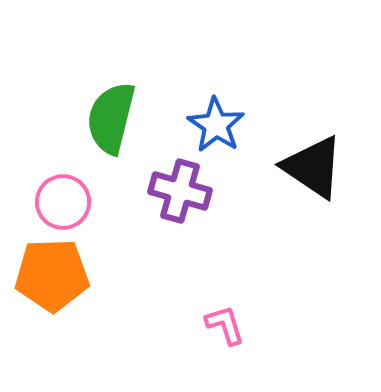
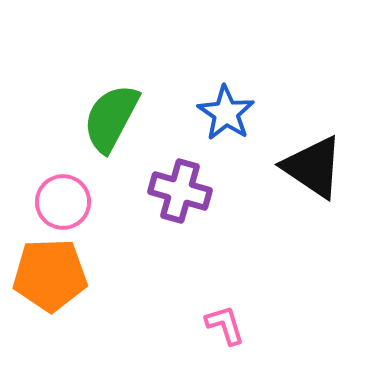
green semicircle: rotated 14 degrees clockwise
blue star: moved 10 px right, 12 px up
orange pentagon: moved 2 px left
